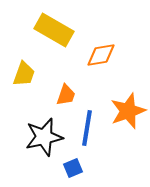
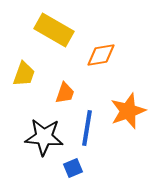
orange trapezoid: moved 1 px left, 2 px up
black star: rotated 18 degrees clockwise
